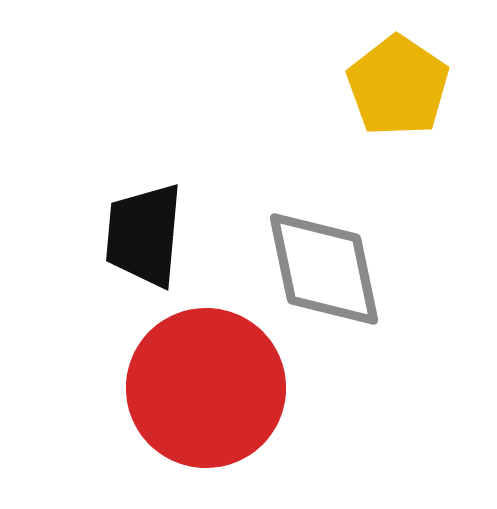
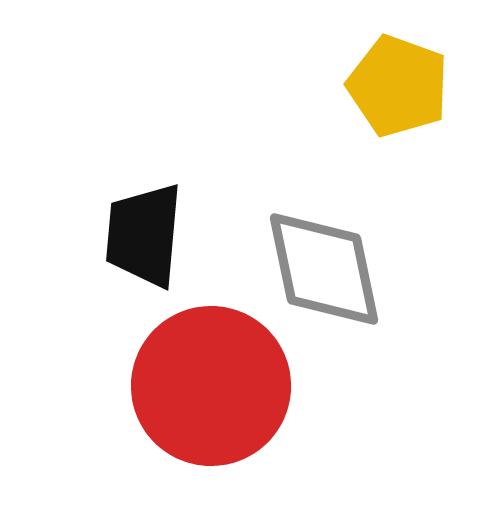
yellow pentagon: rotated 14 degrees counterclockwise
red circle: moved 5 px right, 2 px up
